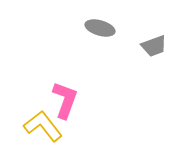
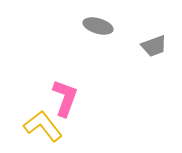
gray ellipse: moved 2 px left, 2 px up
pink L-shape: moved 2 px up
